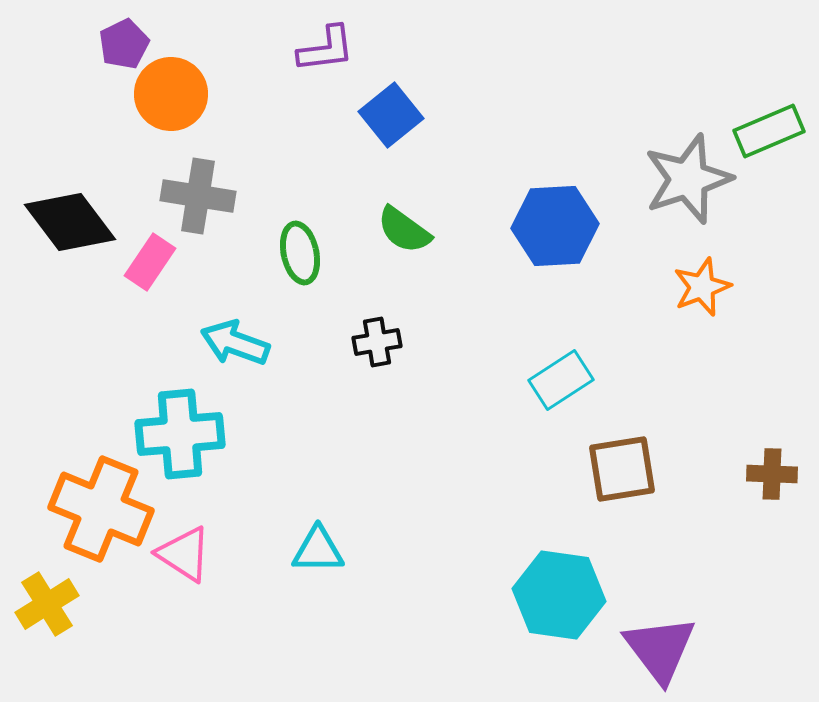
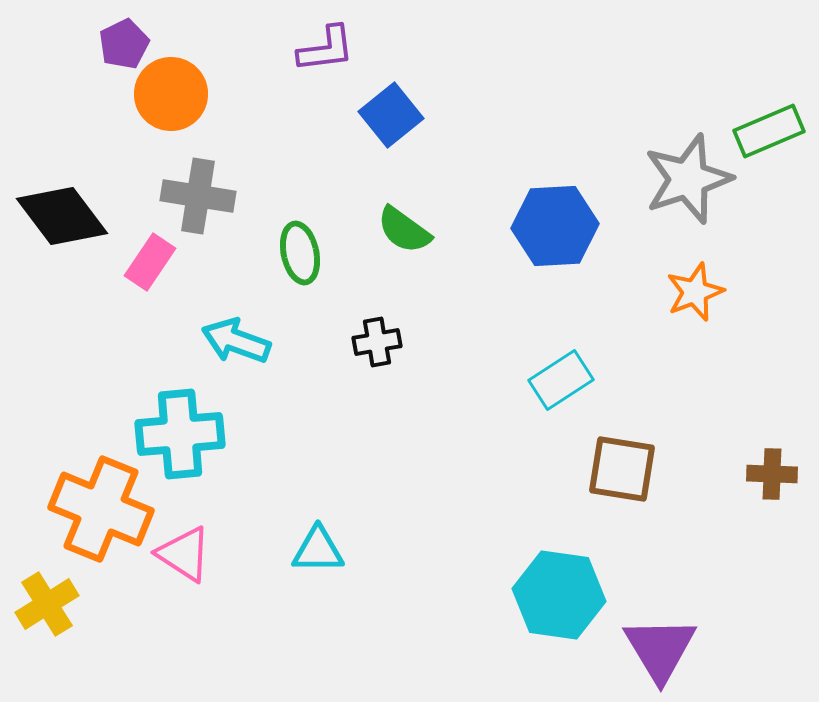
black diamond: moved 8 px left, 6 px up
orange star: moved 7 px left, 5 px down
cyan arrow: moved 1 px right, 2 px up
brown square: rotated 18 degrees clockwise
purple triangle: rotated 6 degrees clockwise
